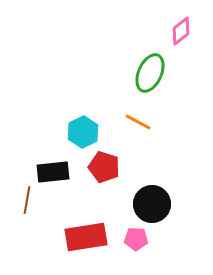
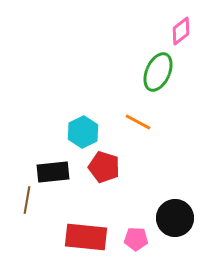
green ellipse: moved 8 px right, 1 px up
black circle: moved 23 px right, 14 px down
red rectangle: rotated 15 degrees clockwise
